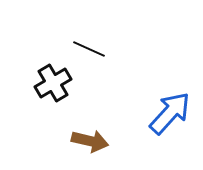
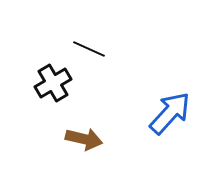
brown arrow: moved 6 px left, 2 px up
